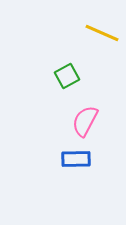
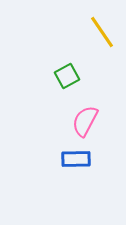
yellow line: moved 1 px up; rotated 32 degrees clockwise
